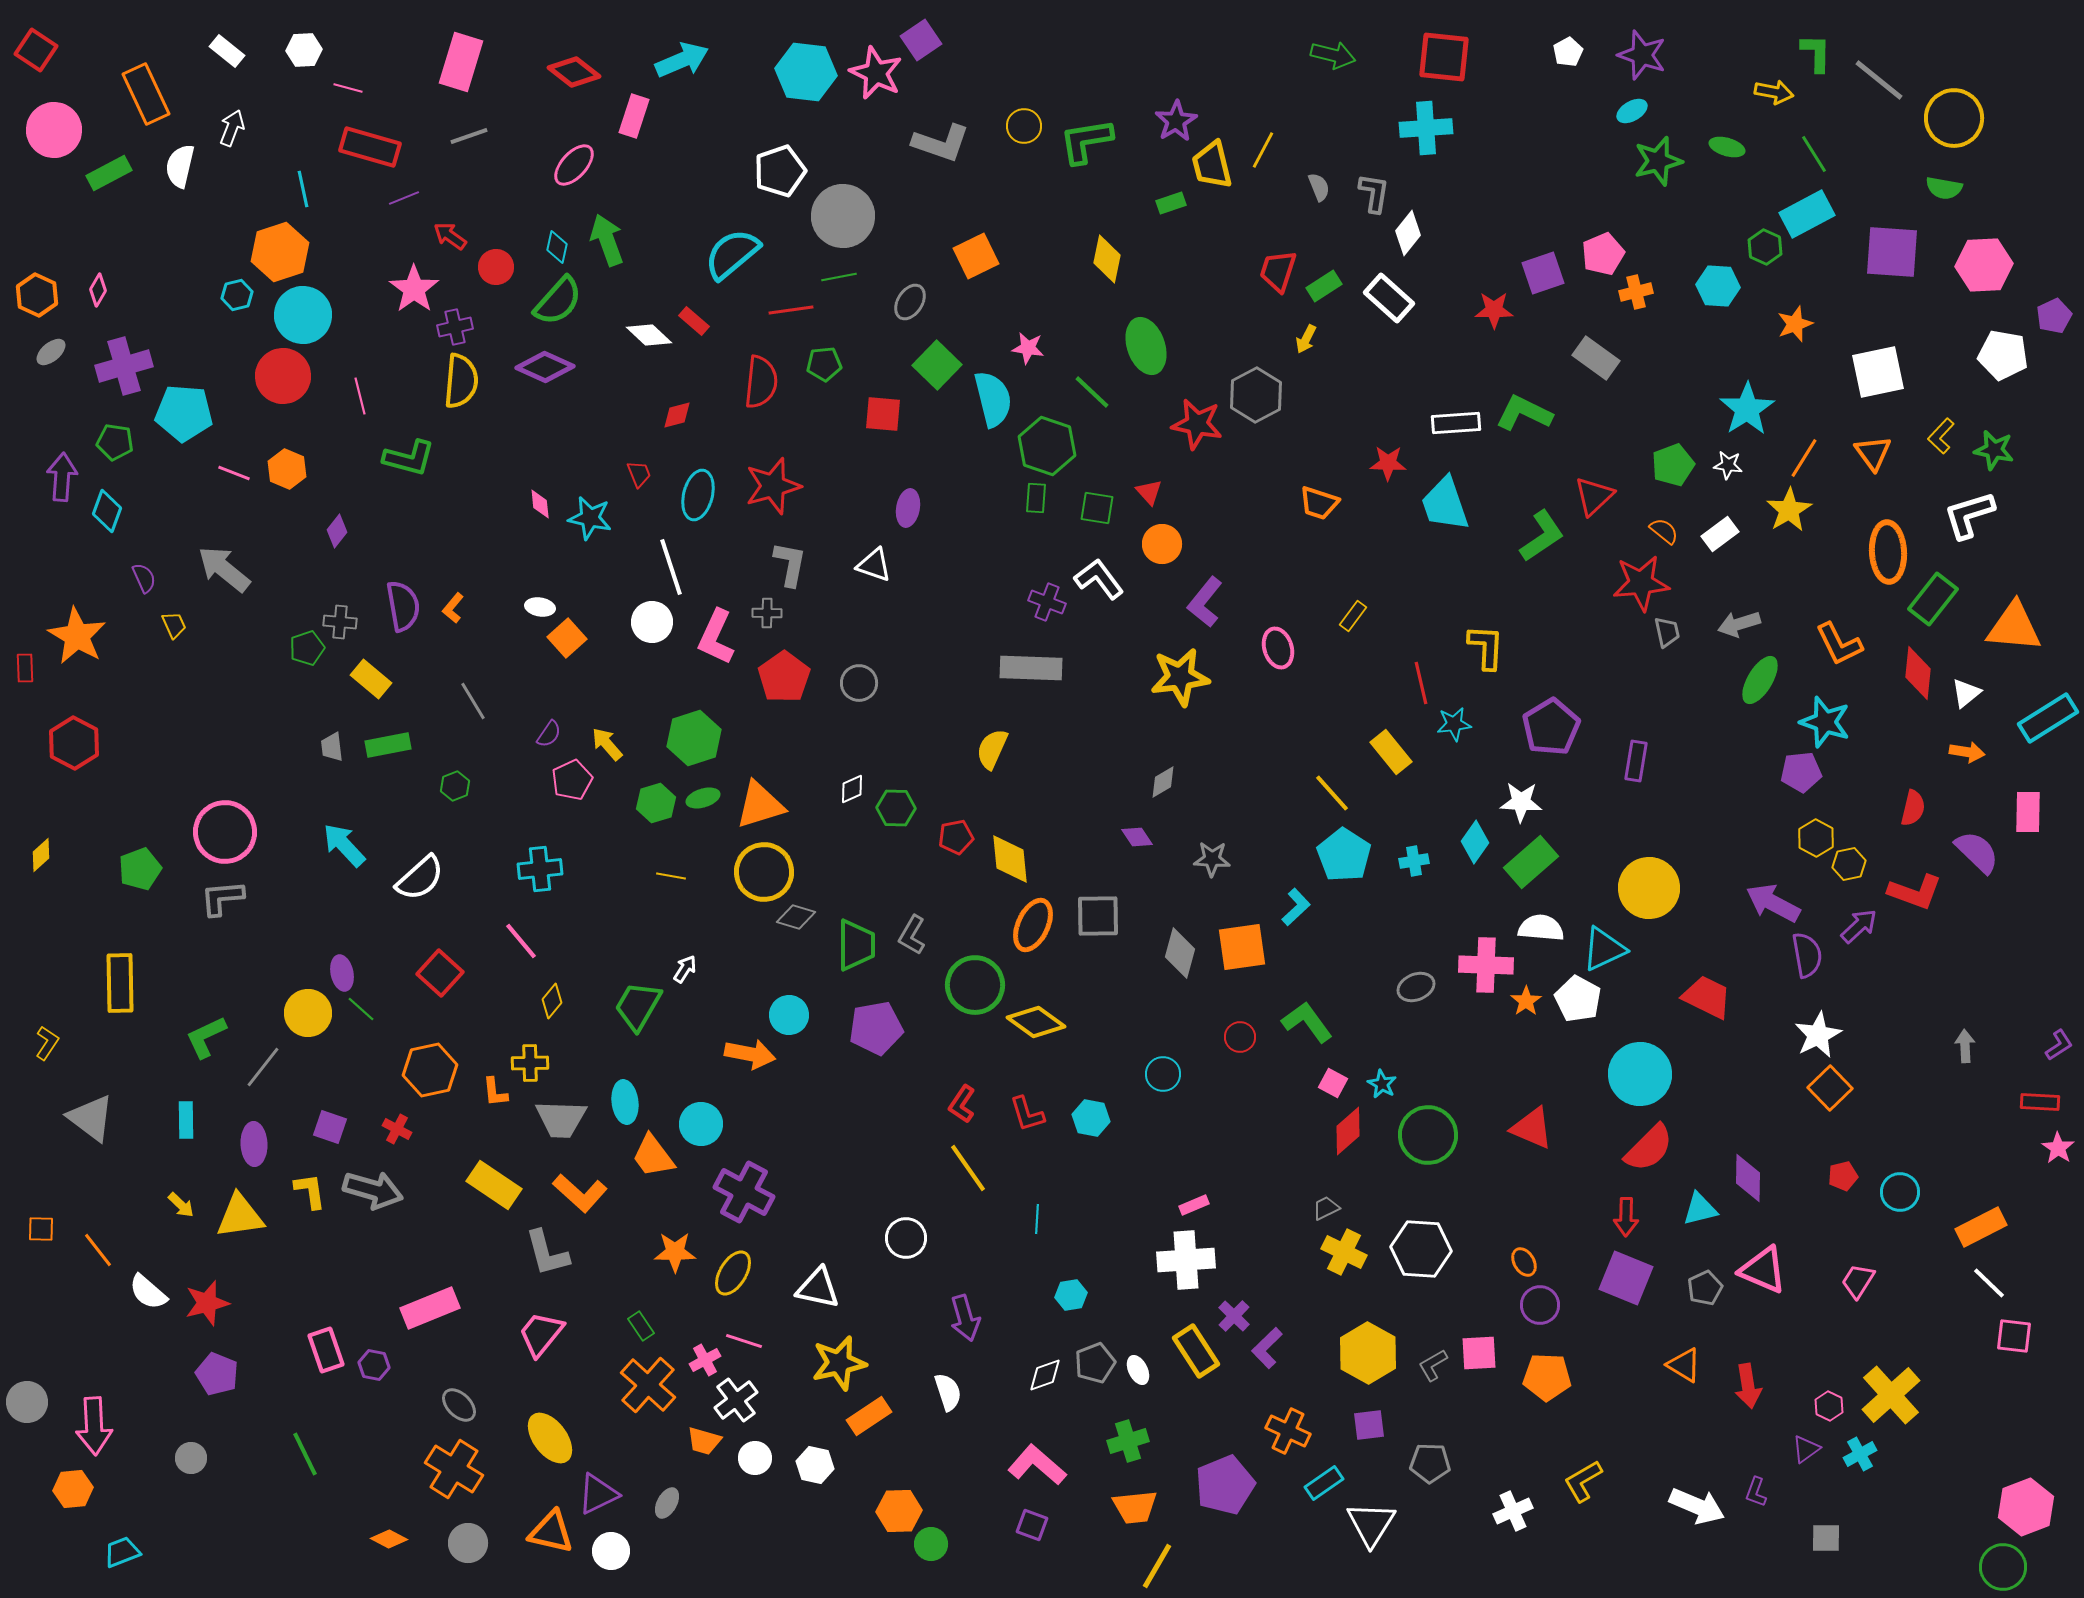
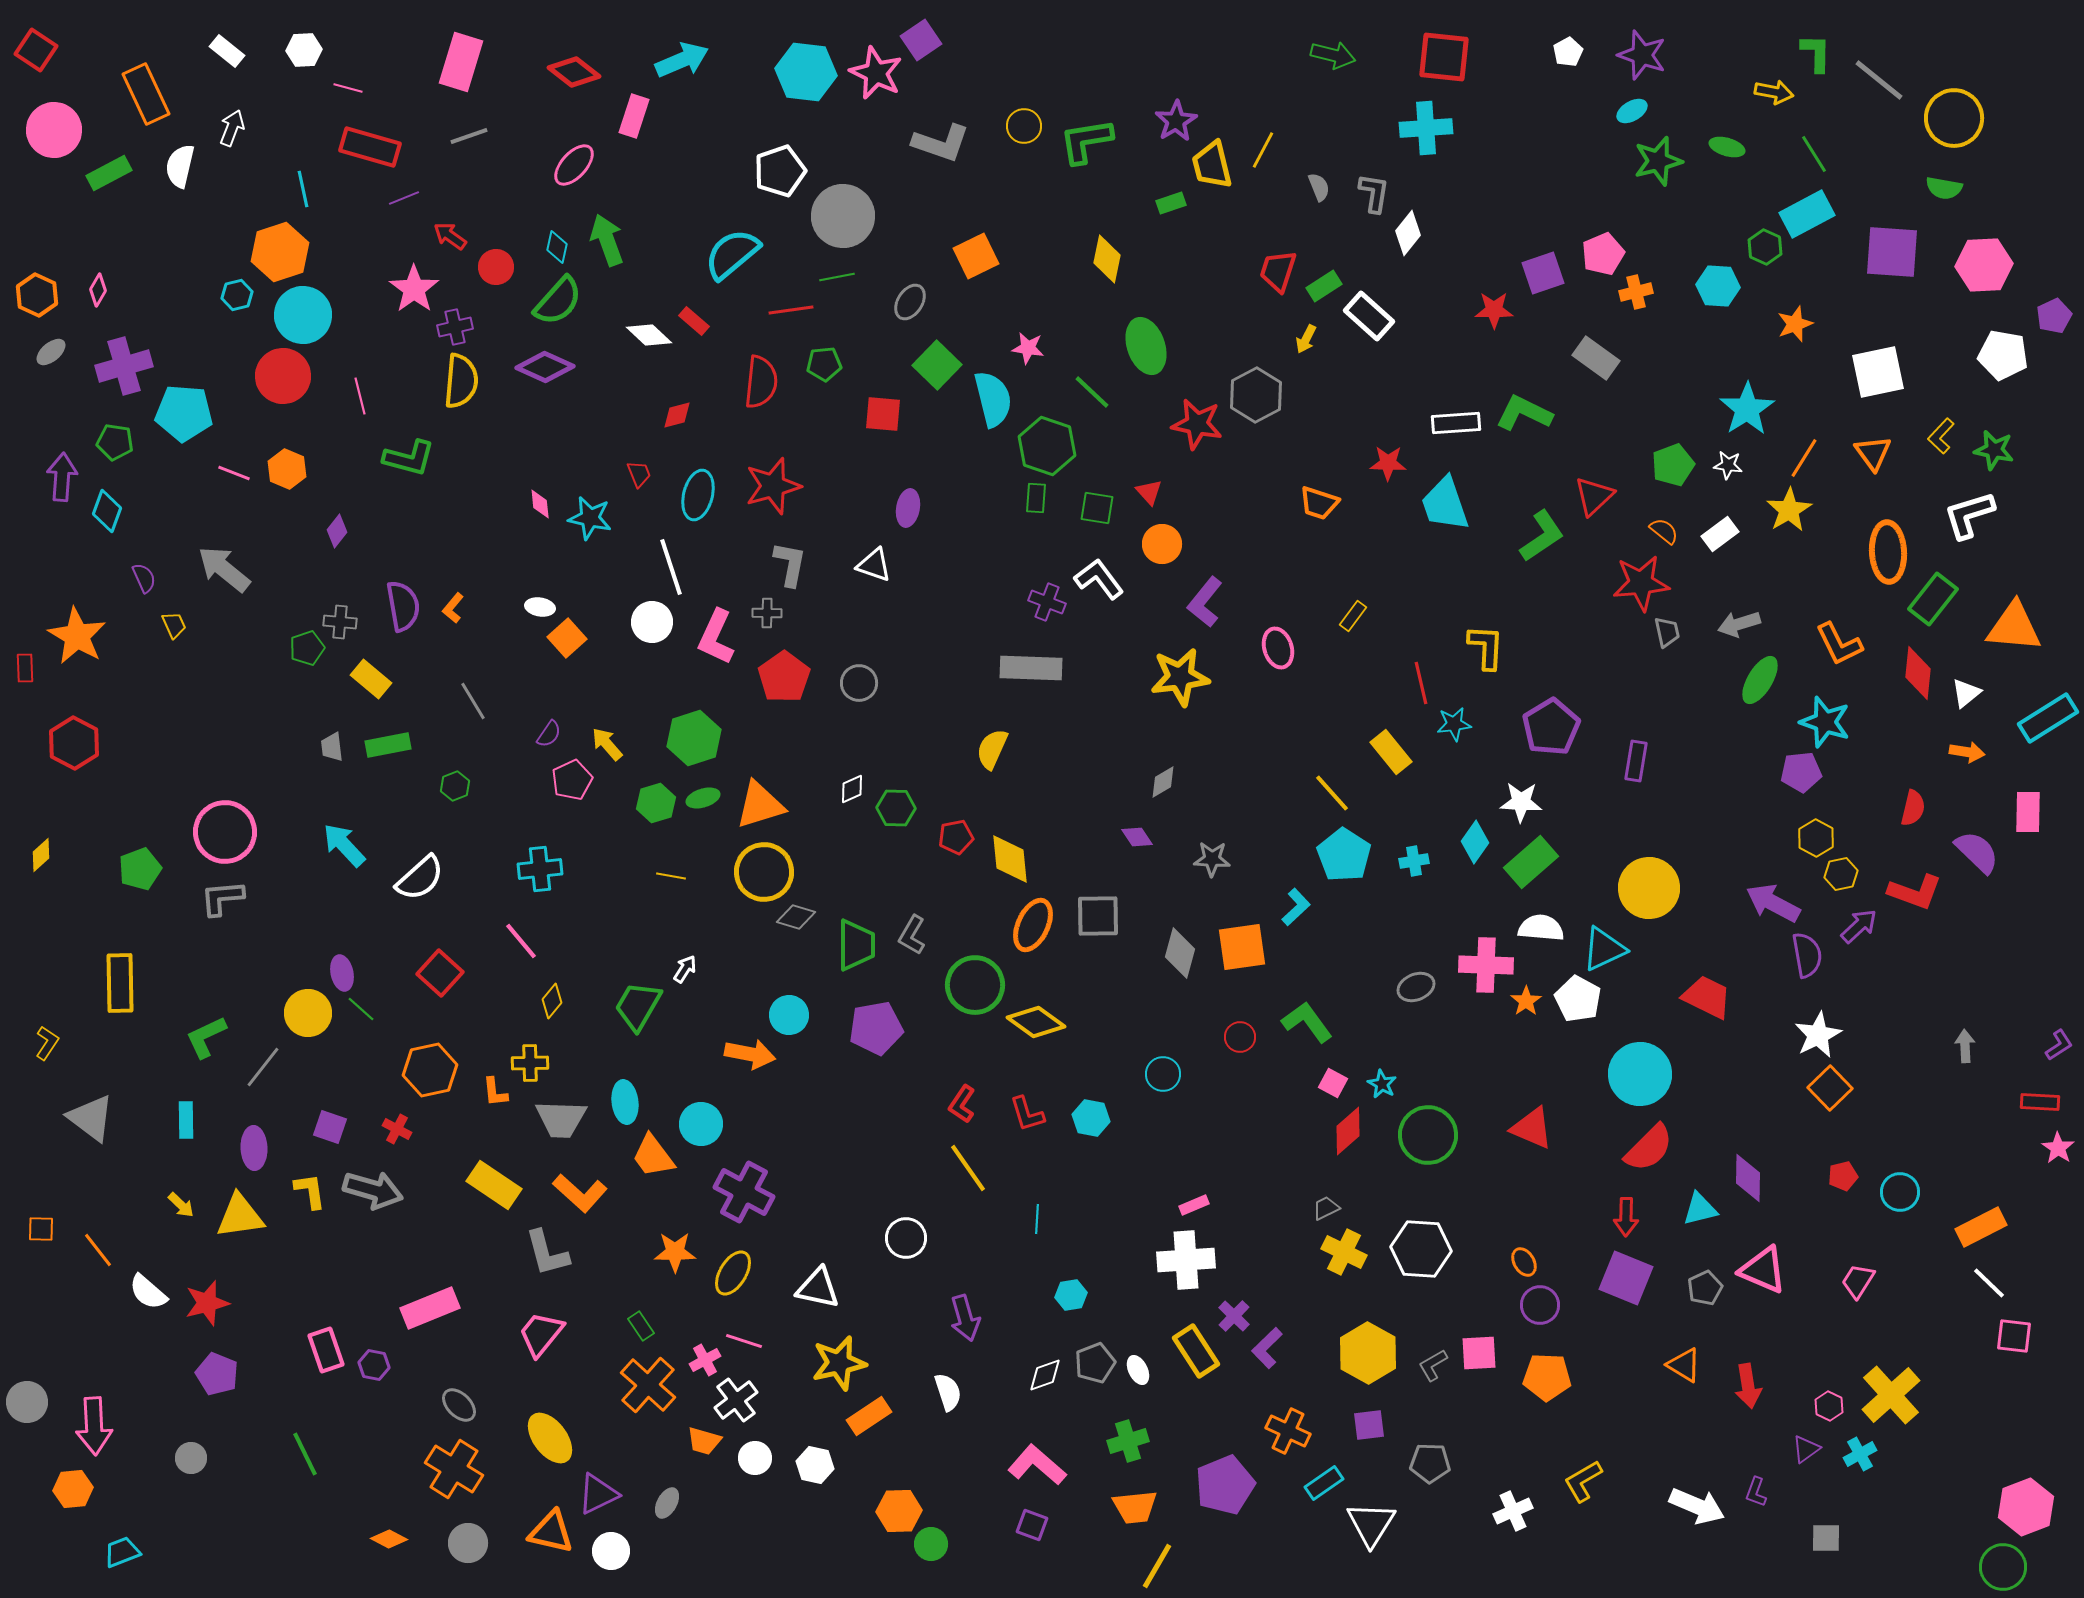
green line at (839, 277): moved 2 px left
white rectangle at (1389, 298): moved 20 px left, 18 px down
yellow hexagon at (1849, 864): moved 8 px left, 10 px down
purple ellipse at (254, 1144): moved 4 px down
